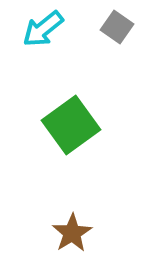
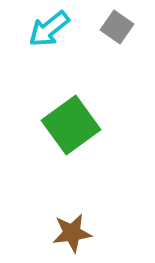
cyan arrow: moved 6 px right
brown star: rotated 24 degrees clockwise
